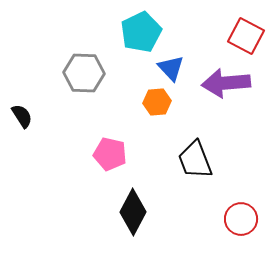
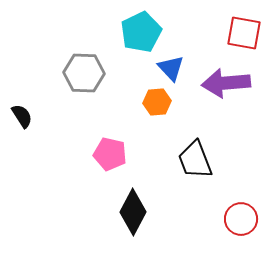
red square: moved 2 px left, 3 px up; rotated 18 degrees counterclockwise
